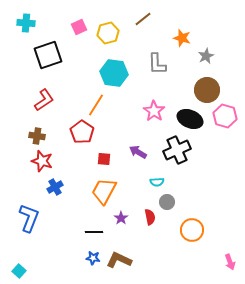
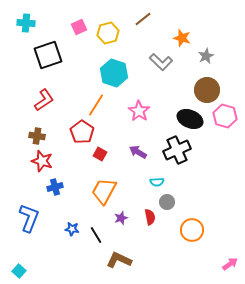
gray L-shape: moved 4 px right, 2 px up; rotated 45 degrees counterclockwise
cyan hexagon: rotated 12 degrees clockwise
pink star: moved 15 px left
red square: moved 4 px left, 5 px up; rotated 24 degrees clockwise
blue cross: rotated 14 degrees clockwise
purple star: rotated 16 degrees clockwise
black line: moved 2 px right, 3 px down; rotated 60 degrees clockwise
blue star: moved 21 px left, 29 px up
pink arrow: moved 2 px down; rotated 105 degrees counterclockwise
